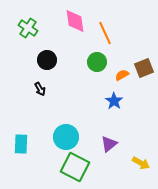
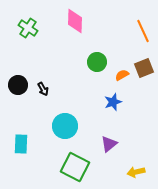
pink diamond: rotated 10 degrees clockwise
orange line: moved 38 px right, 2 px up
black circle: moved 29 px left, 25 px down
black arrow: moved 3 px right
blue star: moved 1 px left, 1 px down; rotated 18 degrees clockwise
cyan circle: moved 1 px left, 11 px up
yellow arrow: moved 5 px left, 9 px down; rotated 138 degrees clockwise
